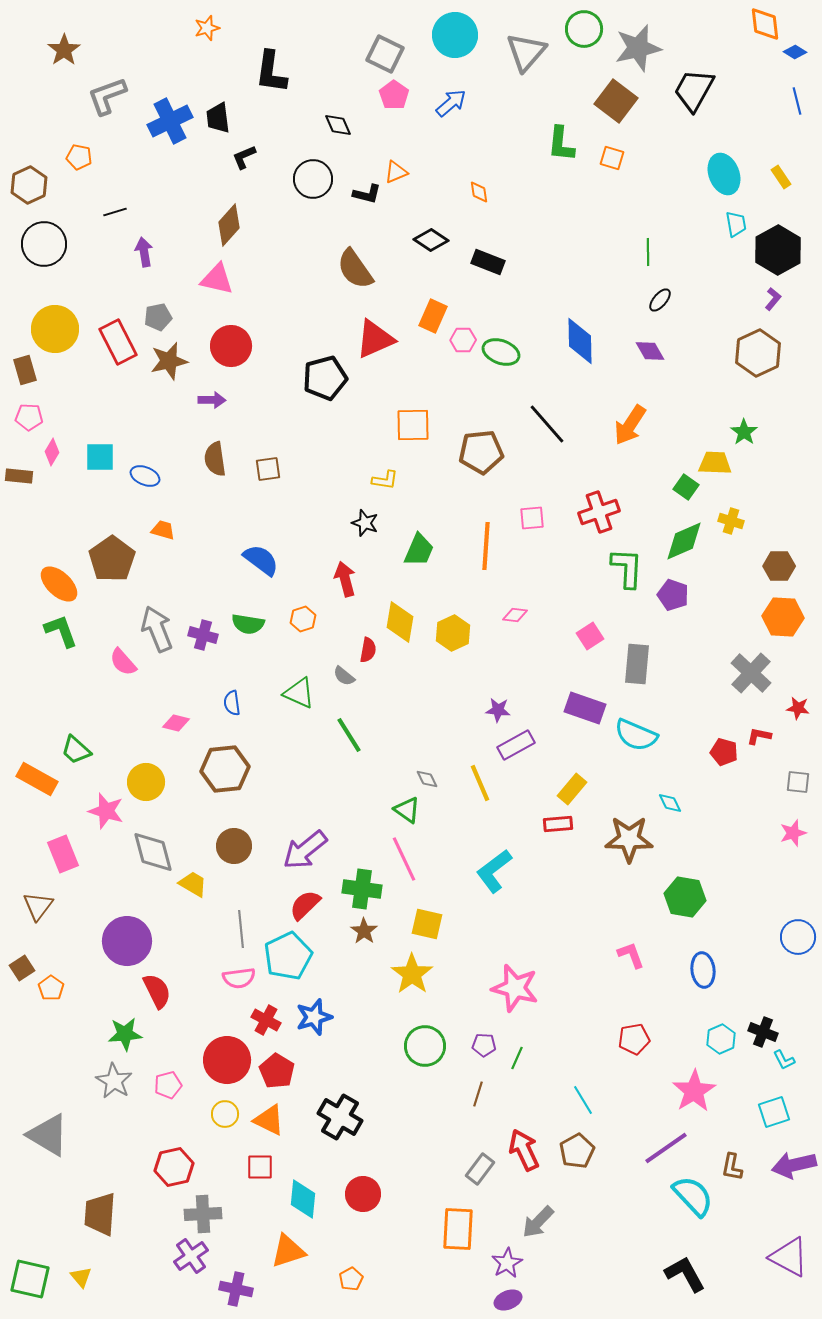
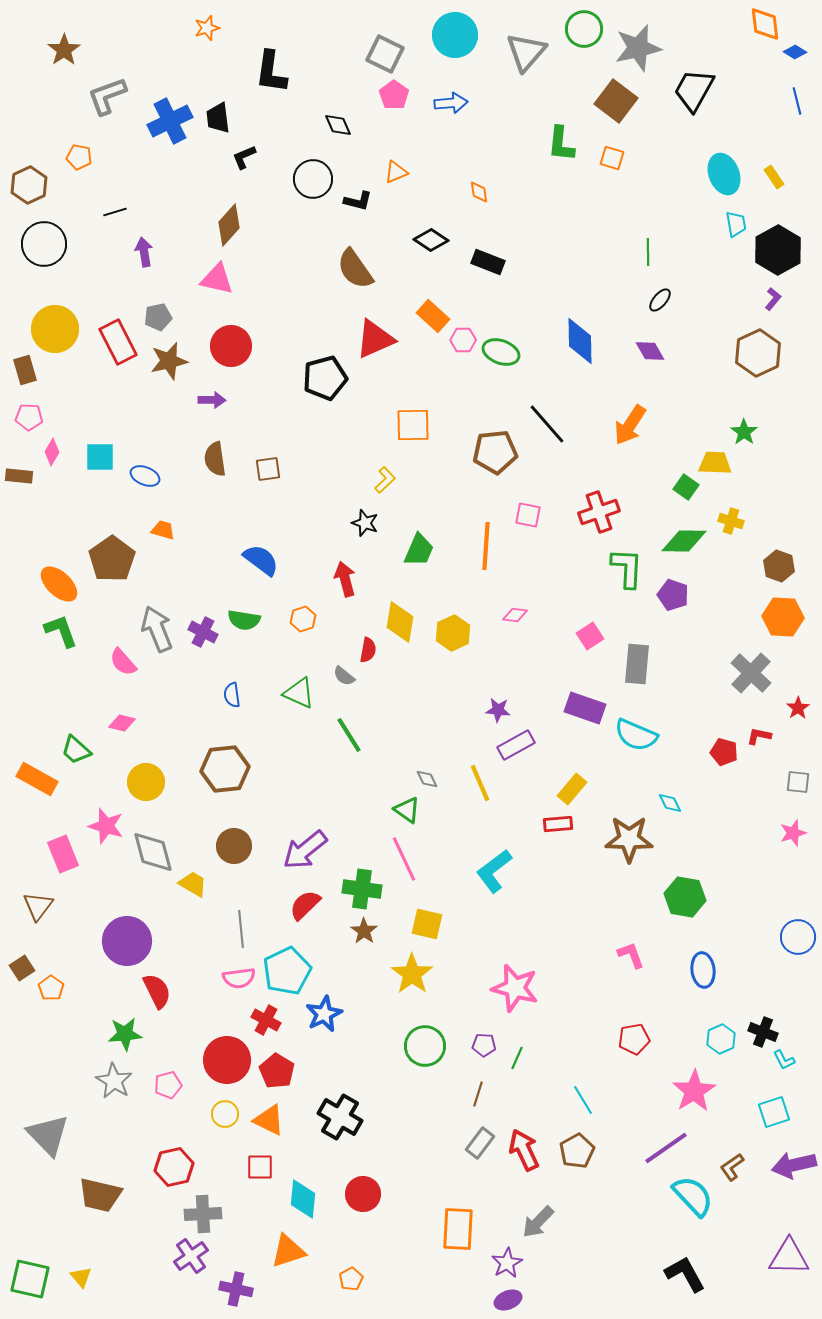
blue arrow at (451, 103): rotated 36 degrees clockwise
yellow rectangle at (781, 177): moved 7 px left
black L-shape at (367, 194): moved 9 px left, 7 px down
orange rectangle at (433, 316): rotated 72 degrees counterclockwise
brown pentagon at (481, 452): moved 14 px right
yellow L-shape at (385, 480): rotated 52 degrees counterclockwise
pink square at (532, 518): moved 4 px left, 3 px up; rotated 16 degrees clockwise
green diamond at (684, 541): rotated 24 degrees clockwise
brown hexagon at (779, 566): rotated 20 degrees clockwise
green semicircle at (248, 624): moved 4 px left, 4 px up
purple cross at (203, 635): moved 3 px up; rotated 12 degrees clockwise
blue semicircle at (232, 703): moved 8 px up
red star at (798, 708): rotated 30 degrees clockwise
pink diamond at (176, 723): moved 54 px left
pink star at (106, 811): moved 15 px down
cyan pentagon at (288, 956): moved 1 px left, 15 px down
blue star at (314, 1017): moved 10 px right, 3 px up; rotated 9 degrees counterclockwise
gray triangle at (48, 1135): rotated 15 degrees clockwise
brown L-shape at (732, 1167): rotated 44 degrees clockwise
gray rectangle at (480, 1169): moved 26 px up
brown trapezoid at (100, 1214): moved 19 px up; rotated 81 degrees counterclockwise
purple triangle at (789, 1257): rotated 27 degrees counterclockwise
